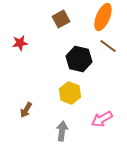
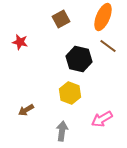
red star: moved 1 px up; rotated 21 degrees clockwise
brown arrow: rotated 28 degrees clockwise
